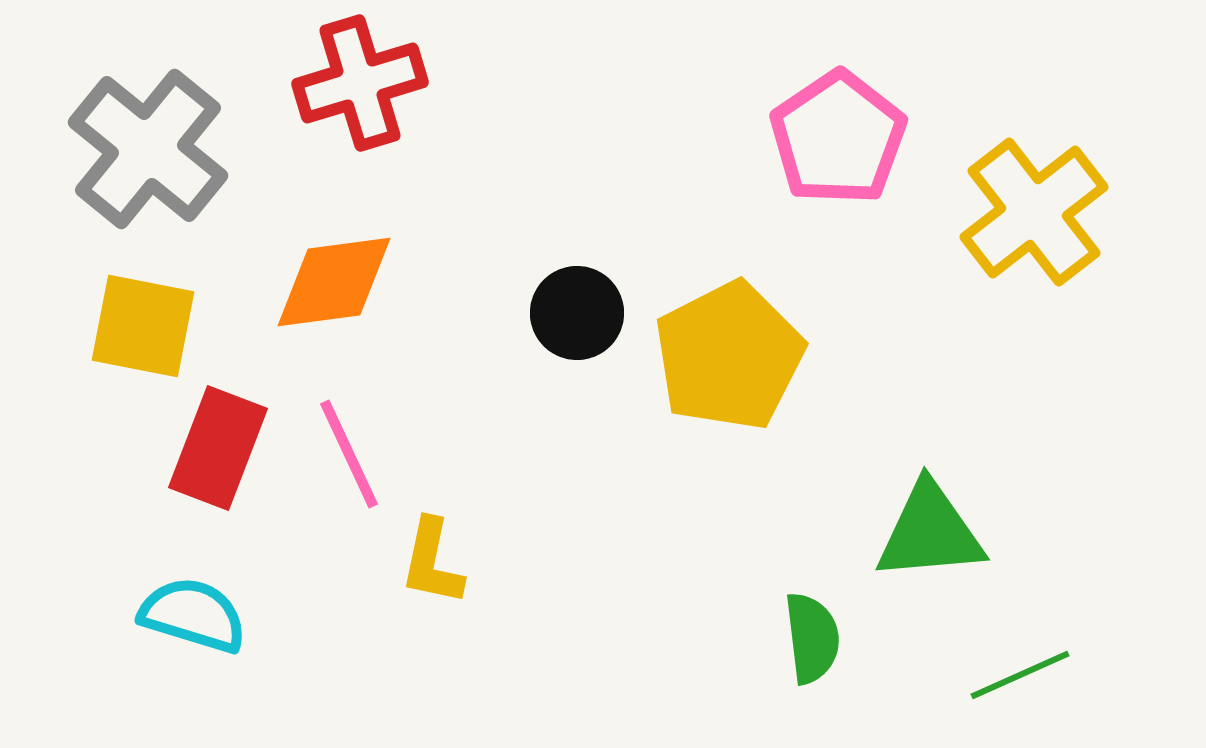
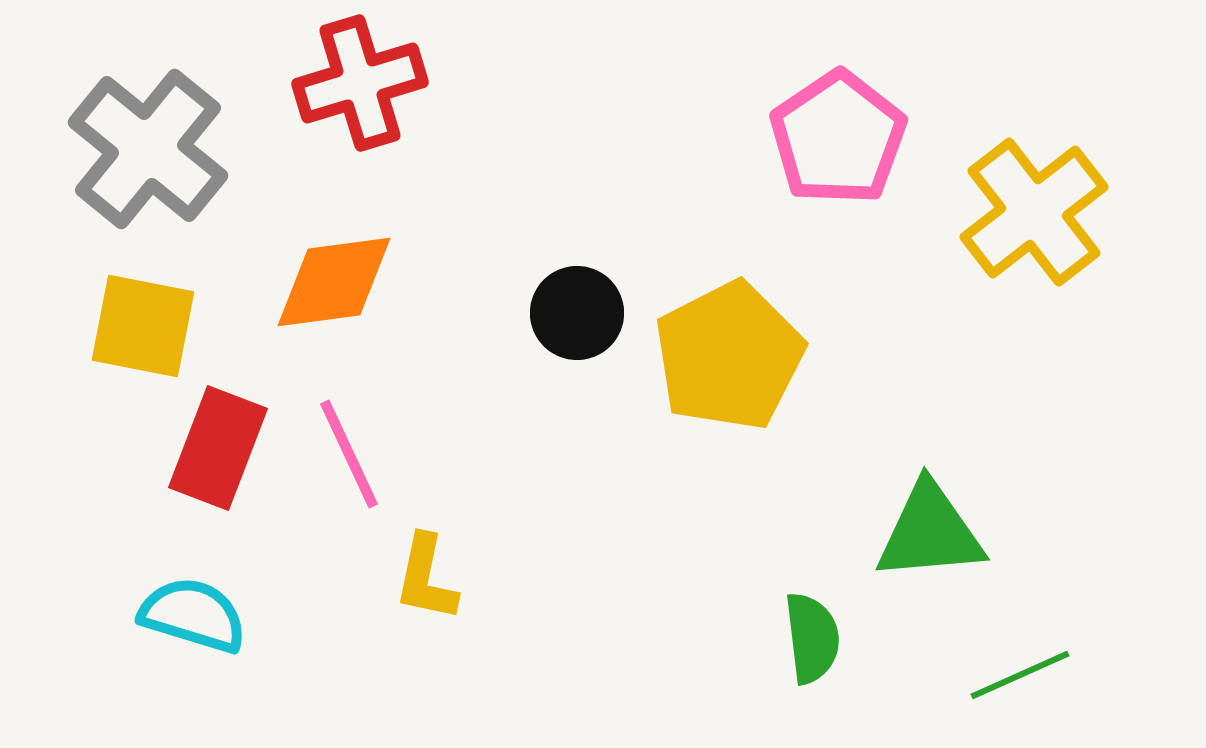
yellow L-shape: moved 6 px left, 16 px down
